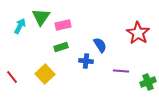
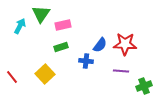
green triangle: moved 3 px up
red star: moved 13 px left, 11 px down; rotated 30 degrees counterclockwise
blue semicircle: rotated 70 degrees clockwise
green cross: moved 4 px left, 4 px down
